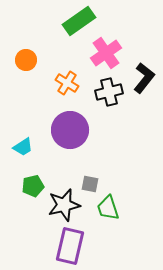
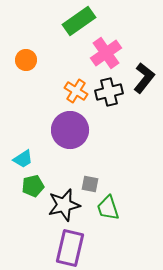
orange cross: moved 9 px right, 8 px down
cyan trapezoid: moved 12 px down
purple rectangle: moved 2 px down
